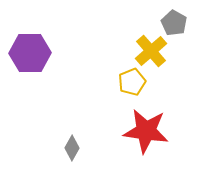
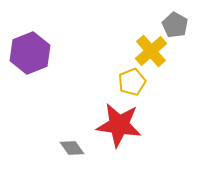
gray pentagon: moved 1 px right, 2 px down
purple hexagon: rotated 21 degrees counterclockwise
red star: moved 27 px left, 6 px up
gray diamond: rotated 65 degrees counterclockwise
